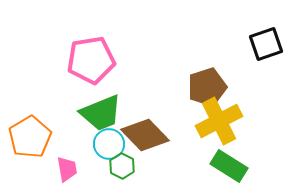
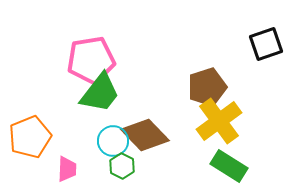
green trapezoid: moved 1 px left, 20 px up; rotated 30 degrees counterclockwise
yellow cross: rotated 9 degrees counterclockwise
orange pentagon: rotated 9 degrees clockwise
cyan circle: moved 4 px right, 3 px up
pink trapezoid: rotated 12 degrees clockwise
